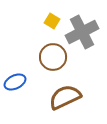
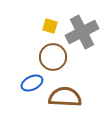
yellow square: moved 2 px left, 5 px down; rotated 14 degrees counterclockwise
blue ellipse: moved 17 px right, 1 px down
brown semicircle: rotated 28 degrees clockwise
